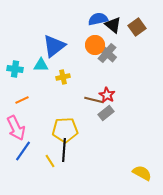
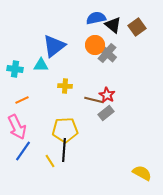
blue semicircle: moved 2 px left, 1 px up
yellow cross: moved 2 px right, 9 px down; rotated 16 degrees clockwise
pink arrow: moved 1 px right, 1 px up
